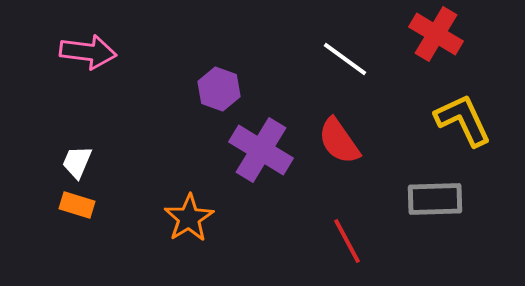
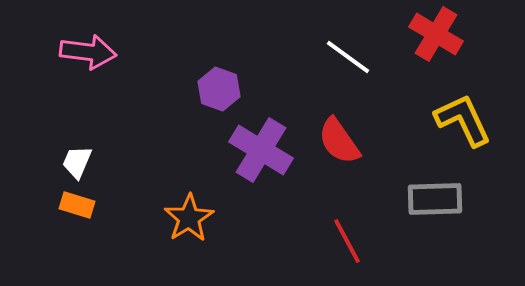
white line: moved 3 px right, 2 px up
